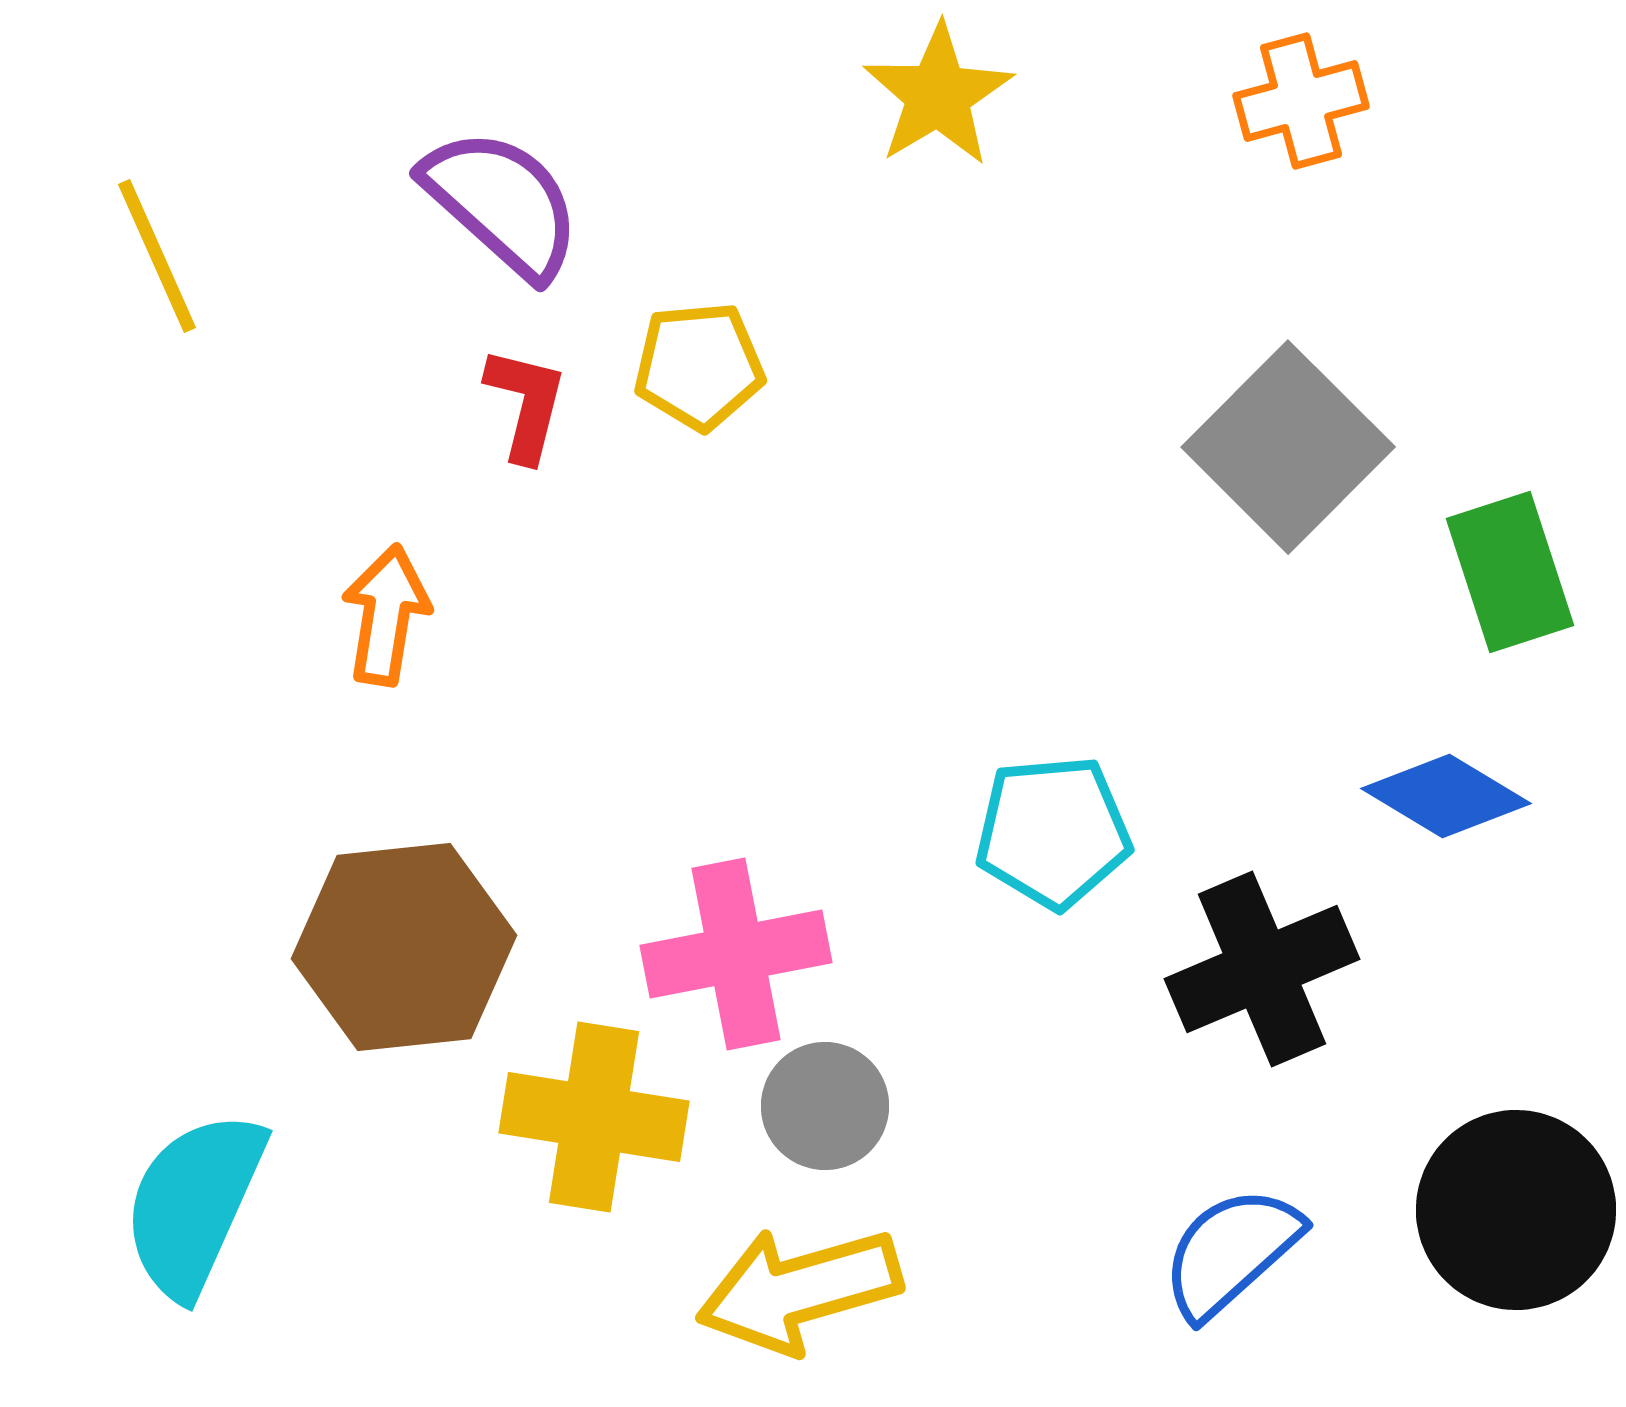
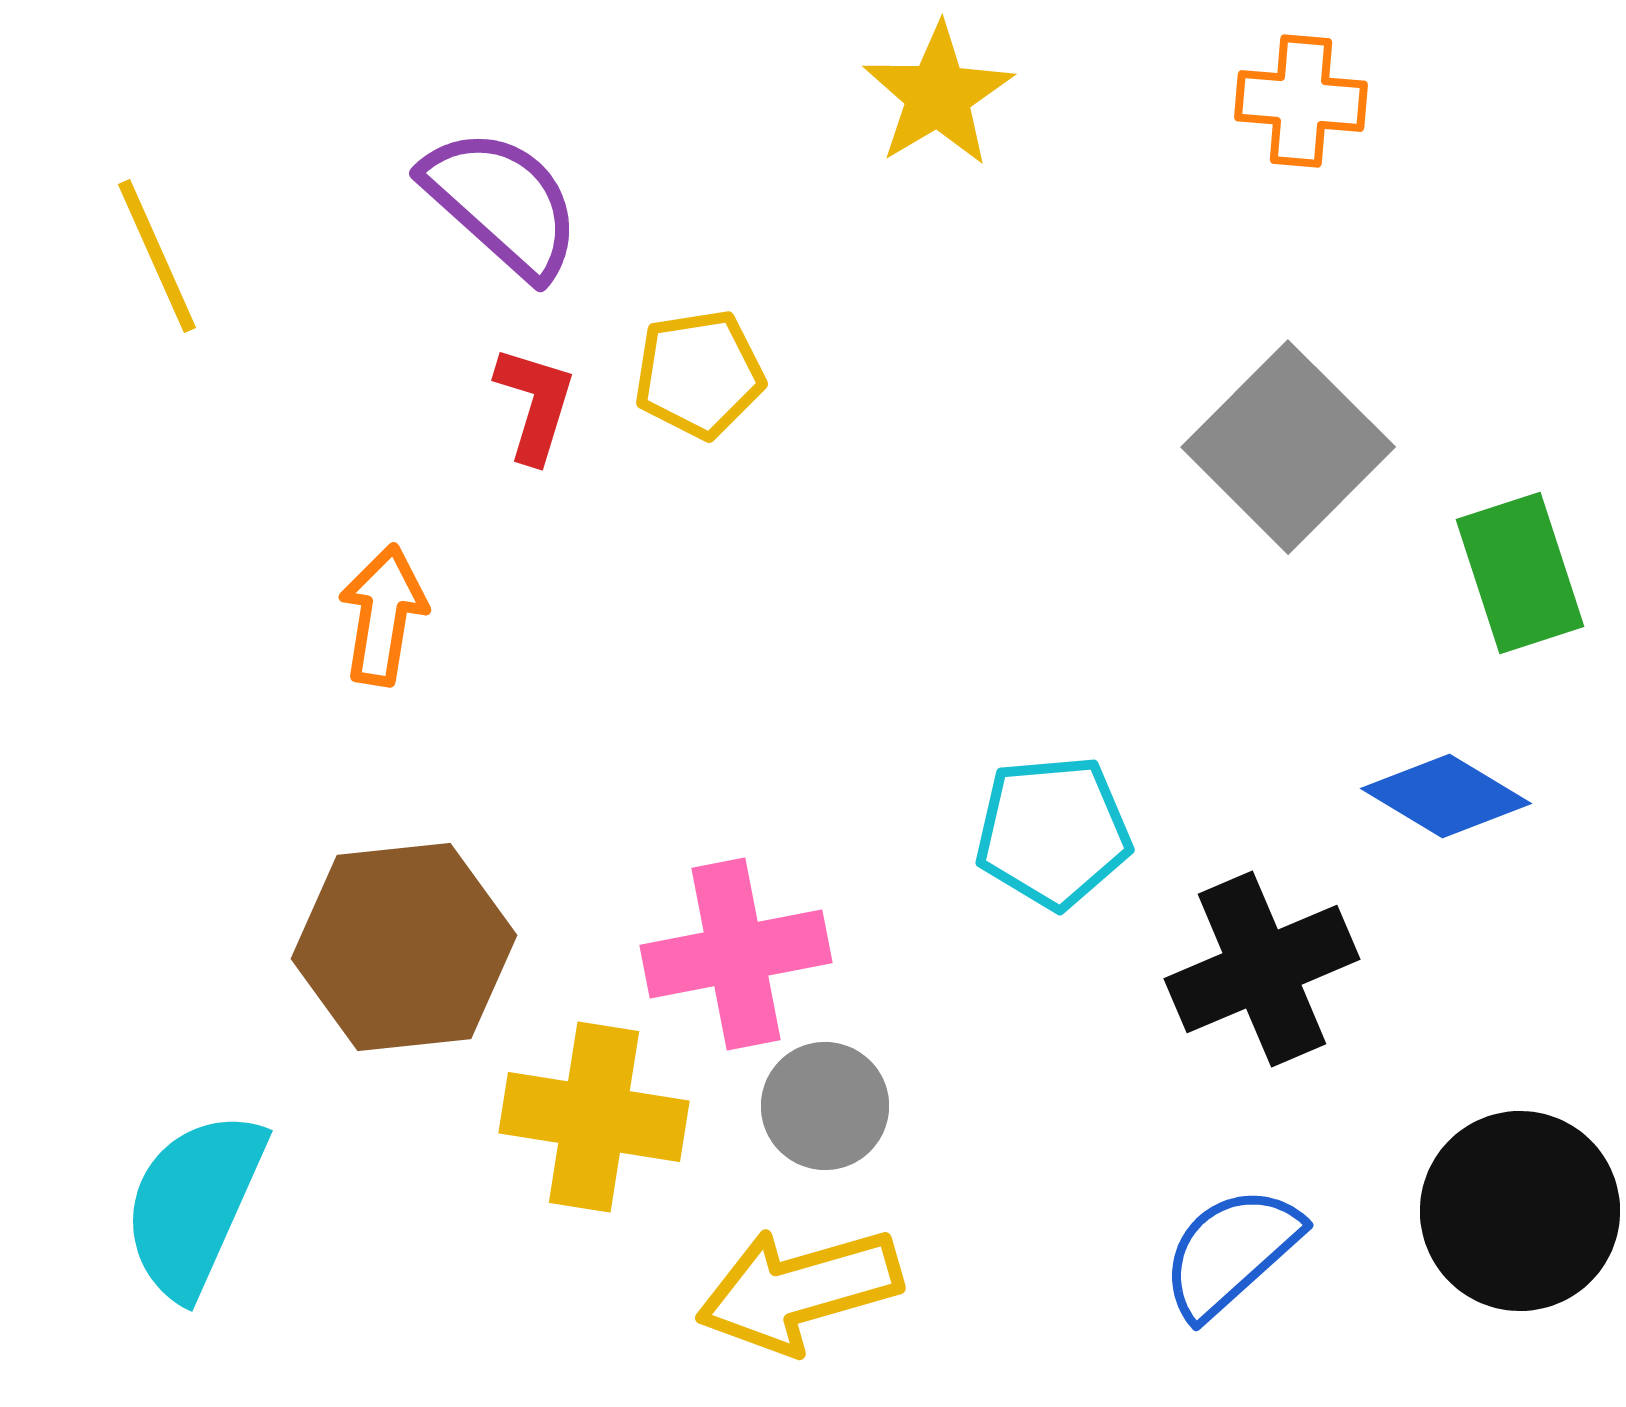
orange cross: rotated 20 degrees clockwise
yellow pentagon: moved 8 px down; rotated 4 degrees counterclockwise
red L-shape: moved 9 px right; rotated 3 degrees clockwise
green rectangle: moved 10 px right, 1 px down
orange arrow: moved 3 px left
black circle: moved 4 px right, 1 px down
